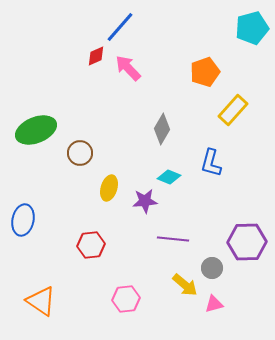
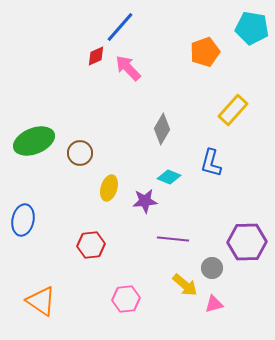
cyan pentagon: rotated 24 degrees clockwise
orange pentagon: moved 20 px up
green ellipse: moved 2 px left, 11 px down
